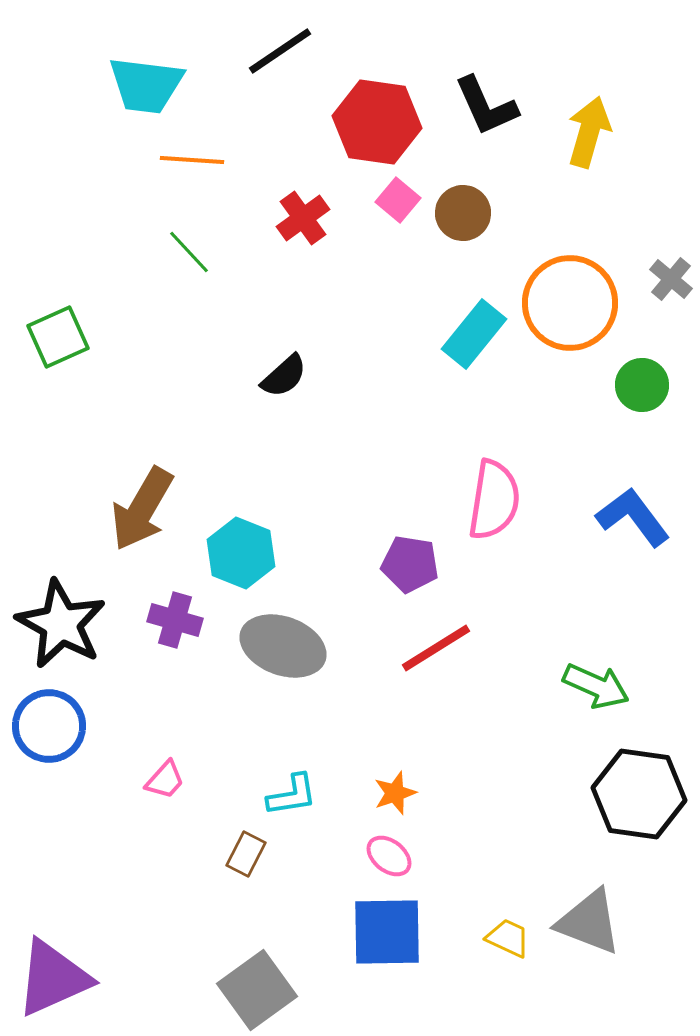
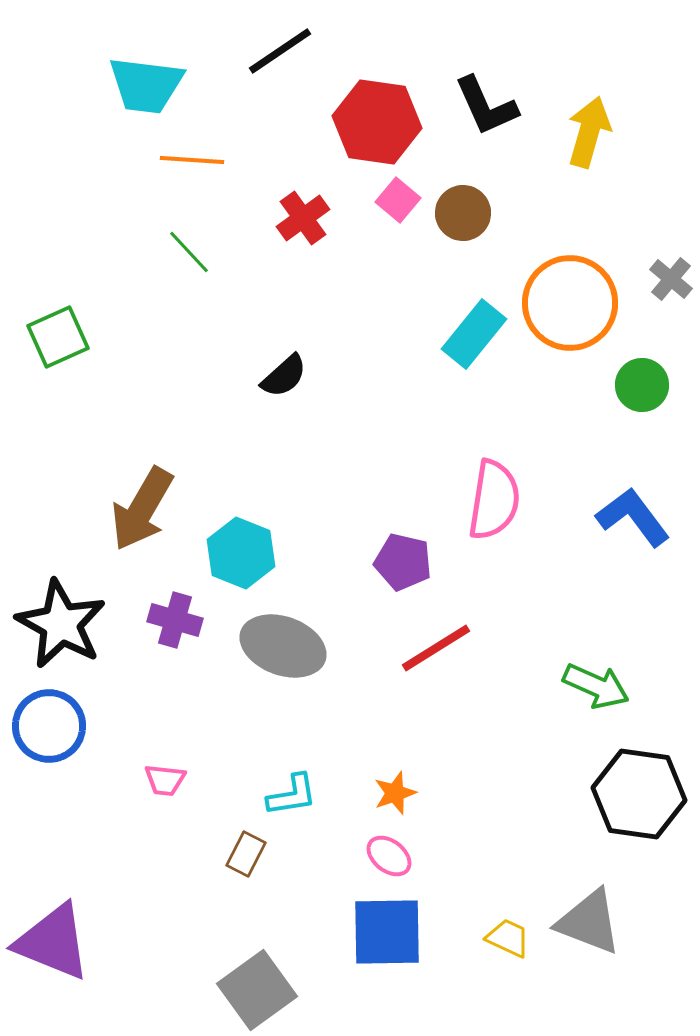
purple pentagon: moved 7 px left, 2 px up; rotated 4 degrees clockwise
pink trapezoid: rotated 54 degrees clockwise
purple triangle: moved 36 px up; rotated 46 degrees clockwise
